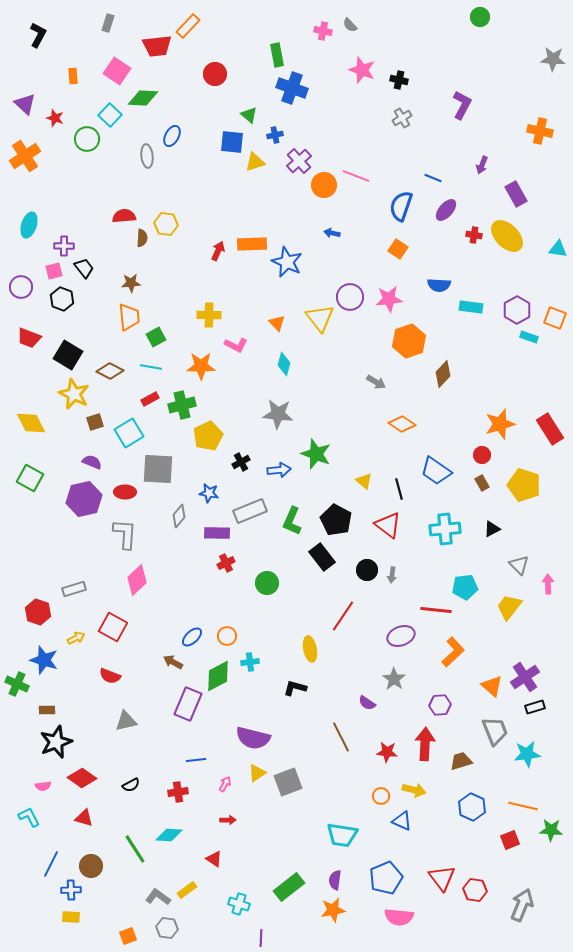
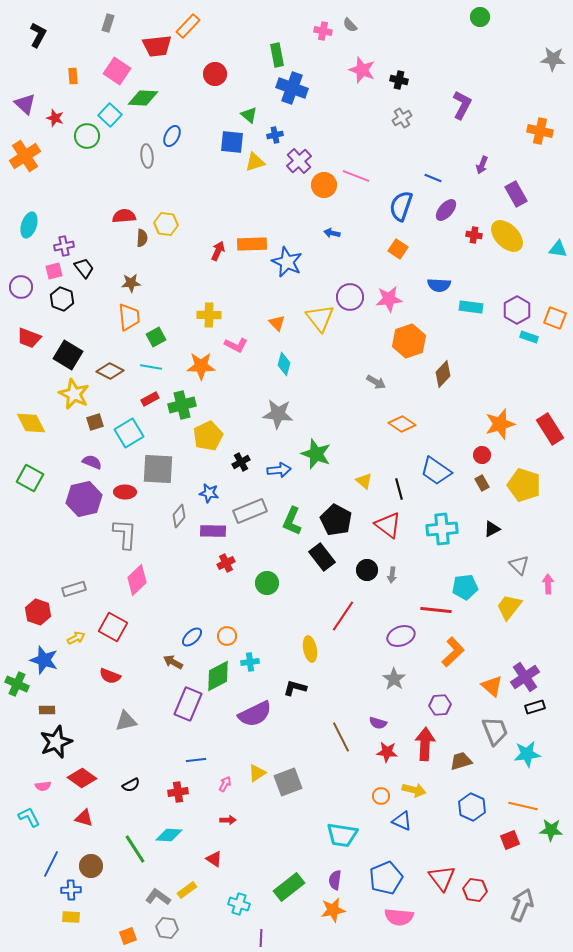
green circle at (87, 139): moved 3 px up
purple cross at (64, 246): rotated 12 degrees counterclockwise
cyan cross at (445, 529): moved 3 px left
purple rectangle at (217, 533): moved 4 px left, 2 px up
purple semicircle at (367, 703): moved 11 px right, 20 px down; rotated 18 degrees counterclockwise
purple semicircle at (253, 738): moved 2 px right, 24 px up; rotated 40 degrees counterclockwise
